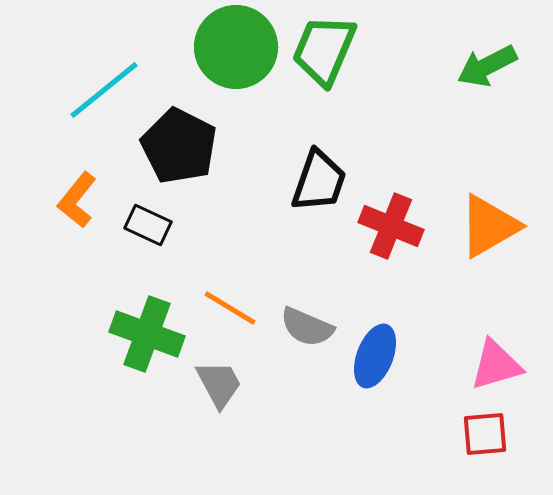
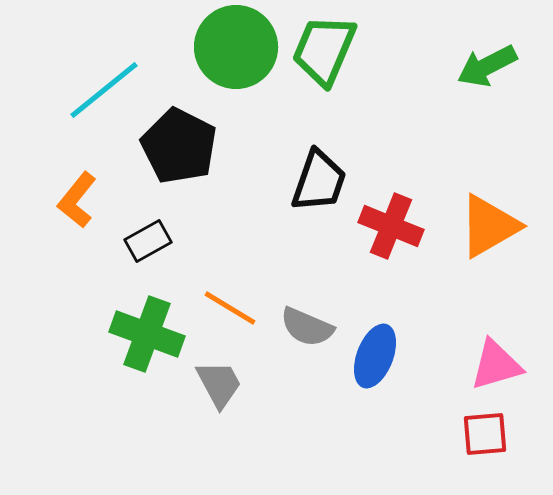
black rectangle: moved 16 px down; rotated 54 degrees counterclockwise
